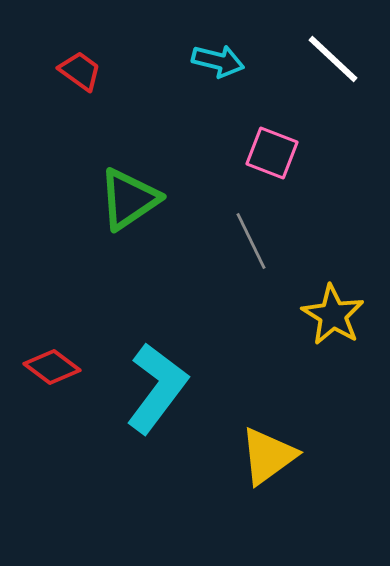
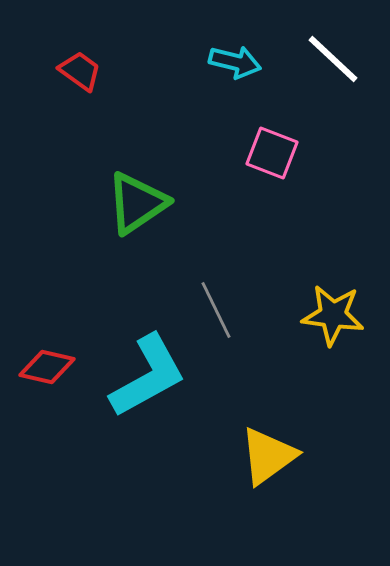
cyan arrow: moved 17 px right, 1 px down
green triangle: moved 8 px right, 4 px down
gray line: moved 35 px left, 69 px down
yellow star: rotated 24 degrees counterclockwise
red diamond: moved 5 px left; rotated 24 degrees counterclockwise
cyan L-shape: moved 9 px left, 12 px up; rotated 24 degrees clockwise
